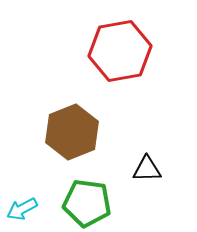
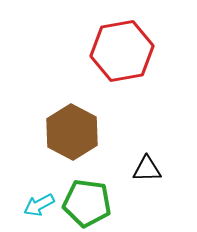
red hexagon: moved 2 px right
brown hexagon: rotated 10 degrees counterclockwise
cyan arrow: moved 17 px right, 4 px up
